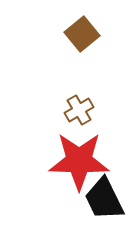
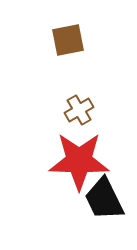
brown square: moved 14 px left, 6 px down; rotated 28 degrees clockwise
